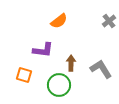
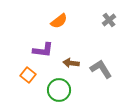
gray cross: moved 1 px up
brown arrow: rotated 84 degrees counterclockwise
orange square: moved 4 px right; rotated 21 degrees clockwise
green circle: moved 5 px down
